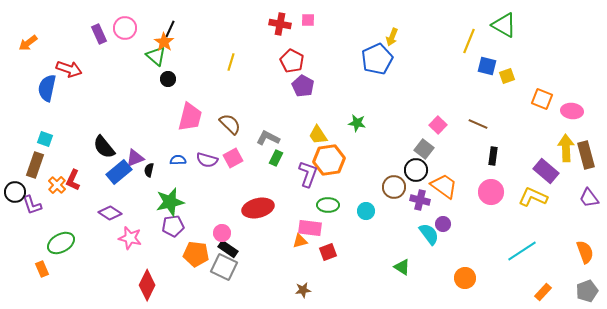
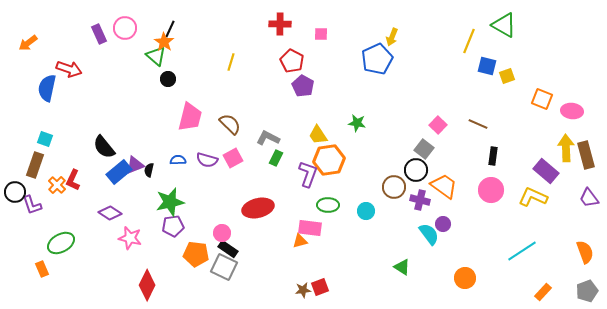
pink square at (308, 20): moved 13 px right, 14 px down
red cross at (280, 24): rotated 10 degrees counterclockwise
purple triangle at (135, 158): moved 7 px down
pink circle at (491, 192): moved 2 px up
red square at (328, 252): moved 8 px left, 35 px down
